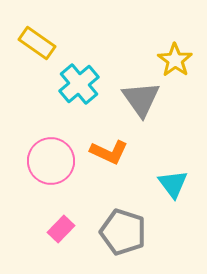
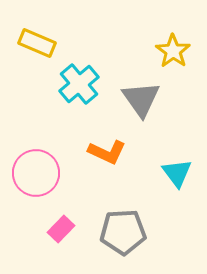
yellow rectangle: rotated 12 degrees counterclockwise
yellow star: moved 2 px left, 9 px up
orange L-shape: moved 2 px left
pink circle: moved 15 px left, 12 px down
cyan triangle: moved 4 px right, 11 px up
gray pentagon: rotated 21 degrees counterclockwise
